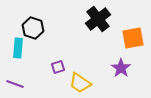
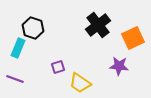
black cross: moved 6 px down
orange square: rotated 15 degrees counterclockwise
cyan rectangle: rotated 18 degrees clockwise
purple star: moved 2 px left, 2 px up; rotated 30 degrees counterclockwise
purple line: moved 5 px up
